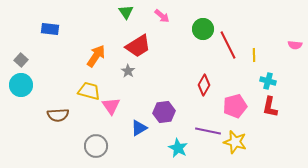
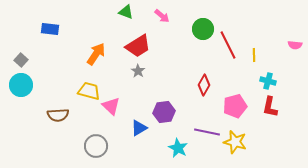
green triangle: rotated 35 degrees counterclockwise
orange arrow: moved 2 px up
gray star: moved 10 px right
pink triangle: rotated 12 degrees counterclockwise
purple line: moved 1 px left, 1 px down
